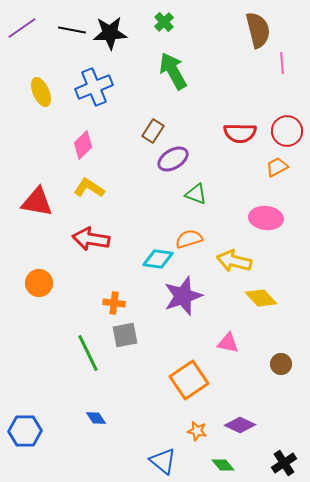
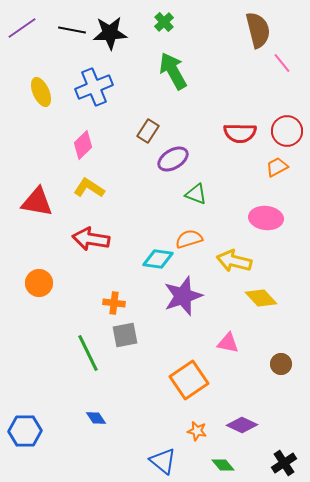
pink line: rotated 35 degrees counterclockwise
brown rectangle: moved 5 px left
purple diamond: moved 2 px right
